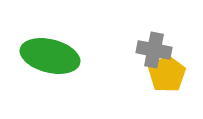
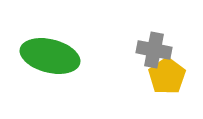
yellow pentagon: moved 2 px down
